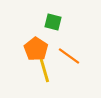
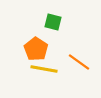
orange line: moved 10 px right, 6 px down
yellow line: rotated 64 degrees counterclockwise
